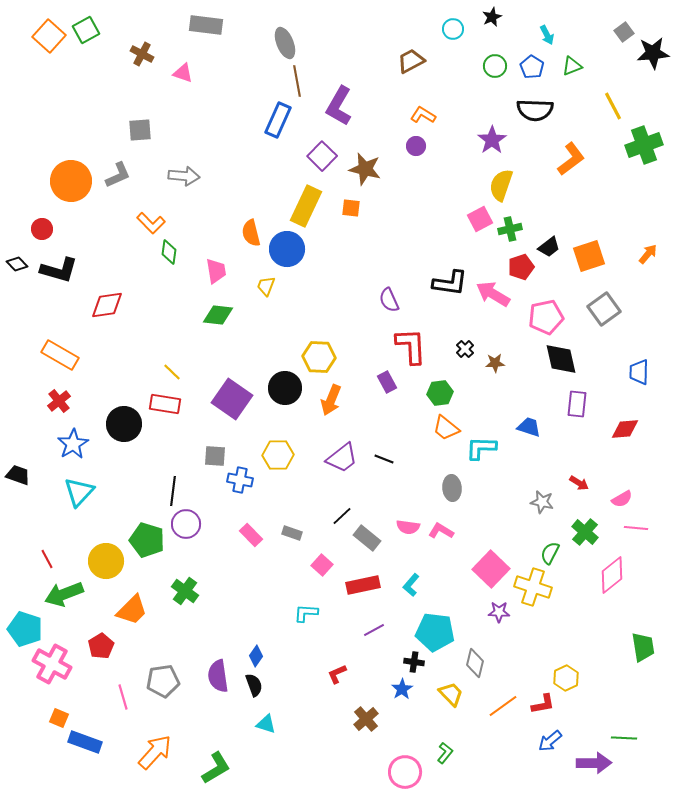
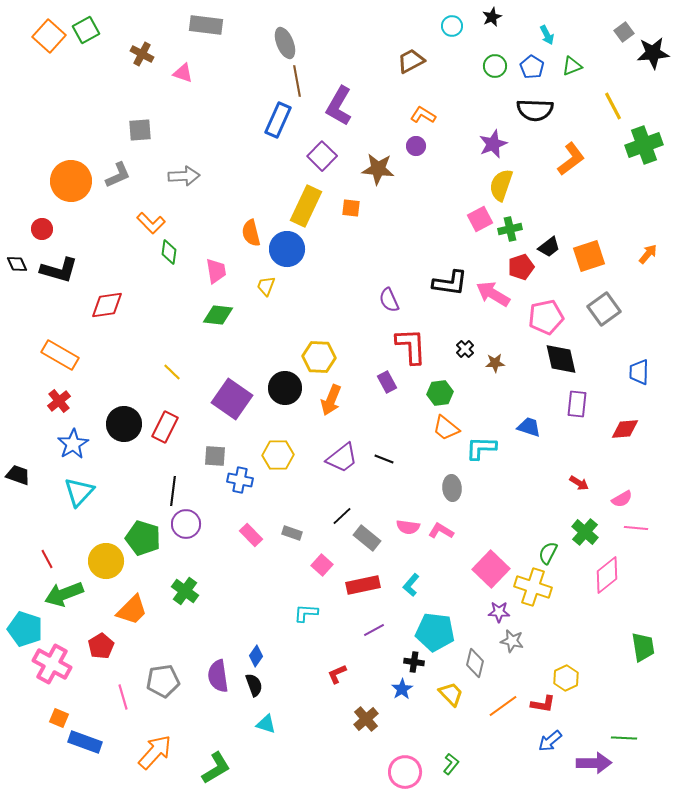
cyan circle at (453, 29): moved 1 px left, 3 px up
purple star at (492, 140): moved 1 px right, 4 px down; rotated 12 degrees clockwise
brown star at (365, 169): moved 13 px right; rotated 8 degrees counterclockwise
gray arrow at (184, 176): rotated 8 degrees counterclockwise
black diamond at (17, 264): rotated 20 degrees clockwise
red rectangle at (165, 404): moved 23 px down; rotated 72 degrees counterclockwise
gray star at (542, 502): moved 30 px left, 139 px down
green pentagon at (147, 540): moved 4 px left, 2 px up
green semicircle at (550, 553): moved 2 px left
pink diamond at (612, 575): moved 5 px left
red L-shape at (543, 704): rotated 20 degrees clockwise
green L-shape at (445, 753): moved 6 px right, 11 px down
